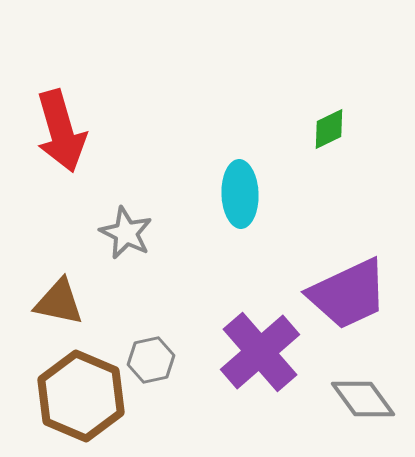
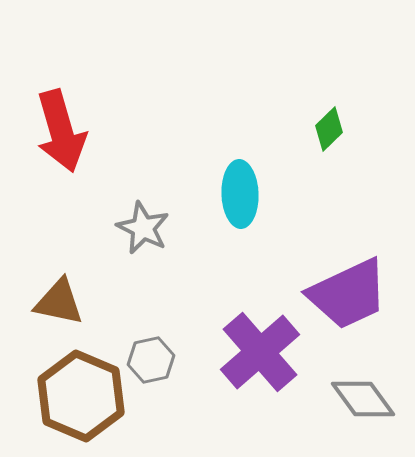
green diamond: rotated 18 degrees counterclockwise
gray star: moved 17 px right, 5 px up
